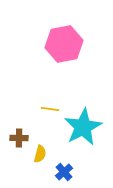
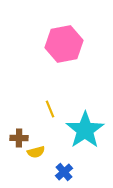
yellow line: rotated 60 degrees clockwise
cyan star: moved 2 px right, 3 px down; rotated 6 degrees counterclockwise
yellow semicircle: moved 4 px left, 2 px up; rotated 60 degrees clockwise
